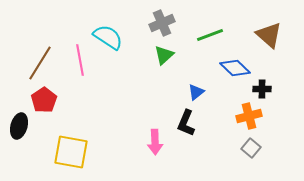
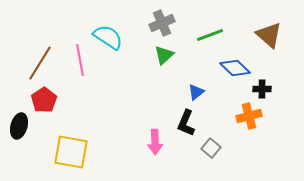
gray square: moved 40 px left
